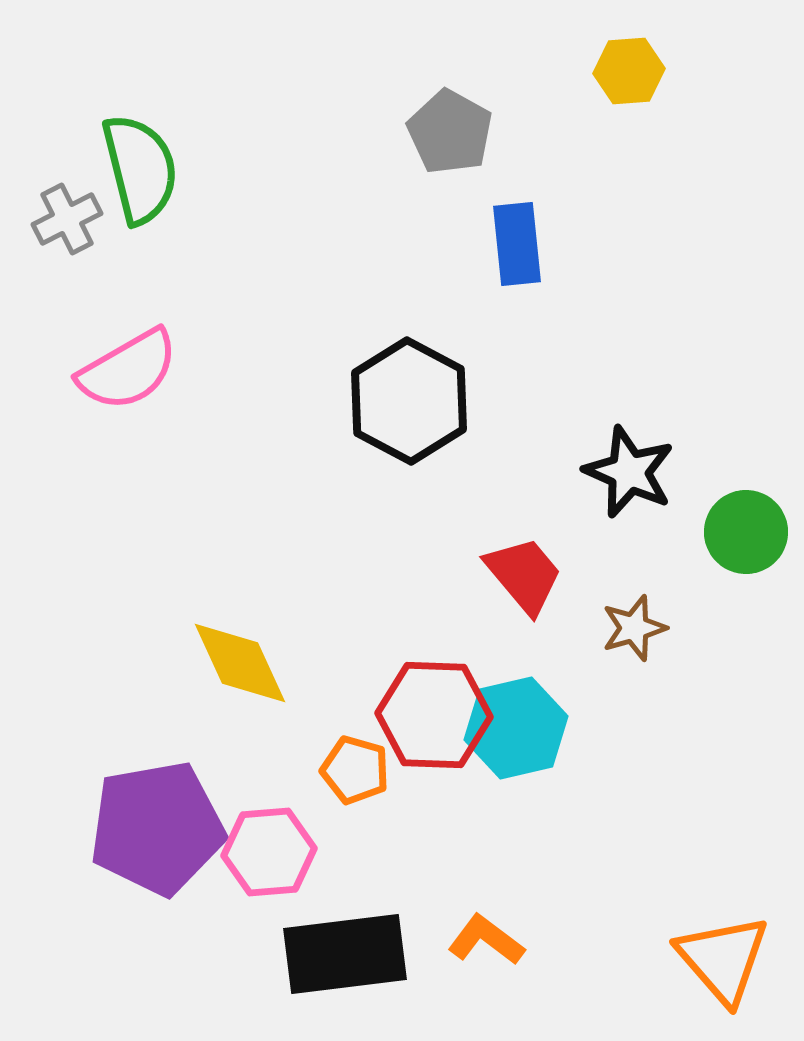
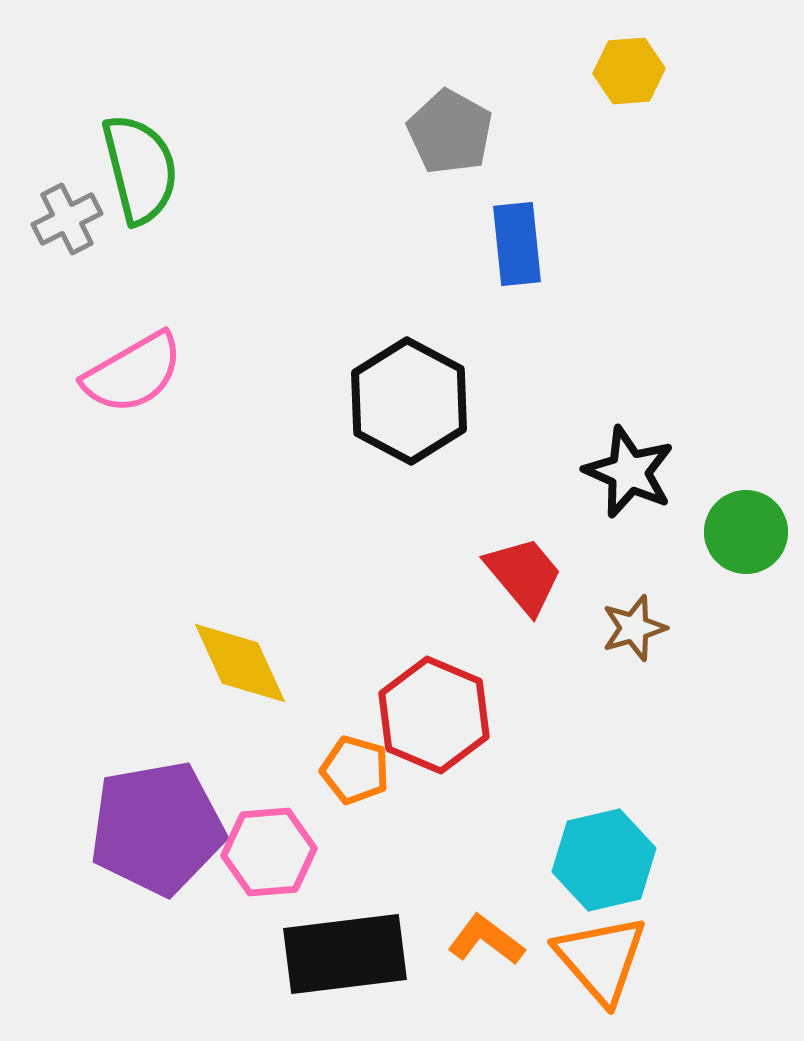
pink semicircle: moved 5 px right, 3 px down
red hexagon: rotated 21 degrees clockwise
cyan hexagon: moved 88 px right, 132 px down
orange triangle: moved 122 px left
